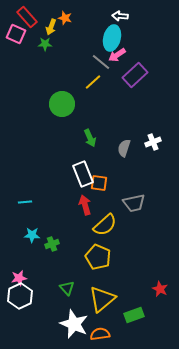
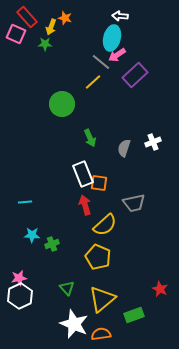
orange semicircle: moved 1 px right
